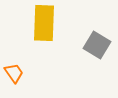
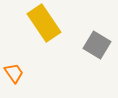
yellow rectangle: rotated 36 degrees counterclockwise
